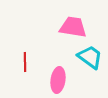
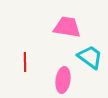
pink trapezoid: moved 6 px left
pink ellipse: moved 5 px right
